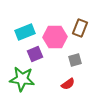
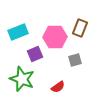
cyan rectangle: moved 7 px left
green star: rotated 15 degrees clockwise
red semicircle: moved 10 px left, 3 px down
